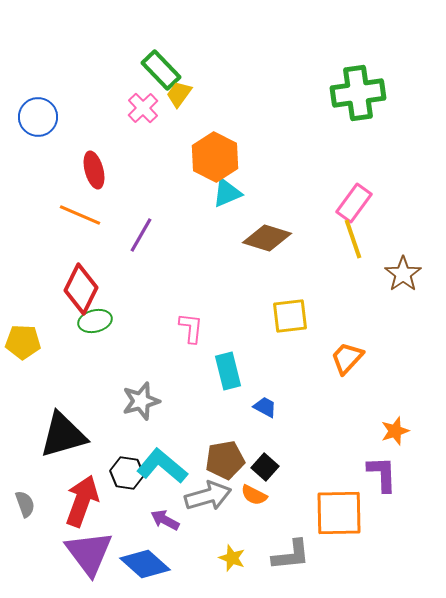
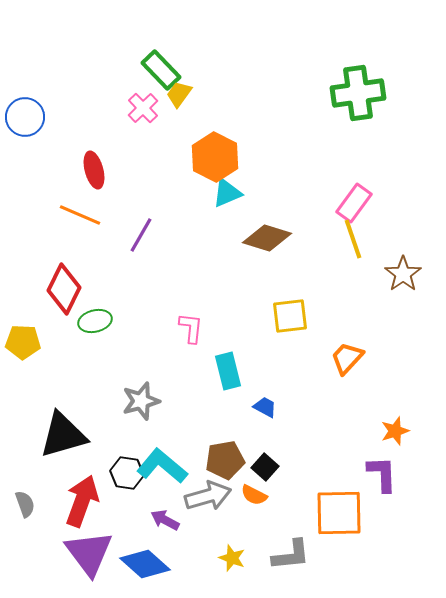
blue circle: moved 13 px left
red diamond: moved 17 px left
